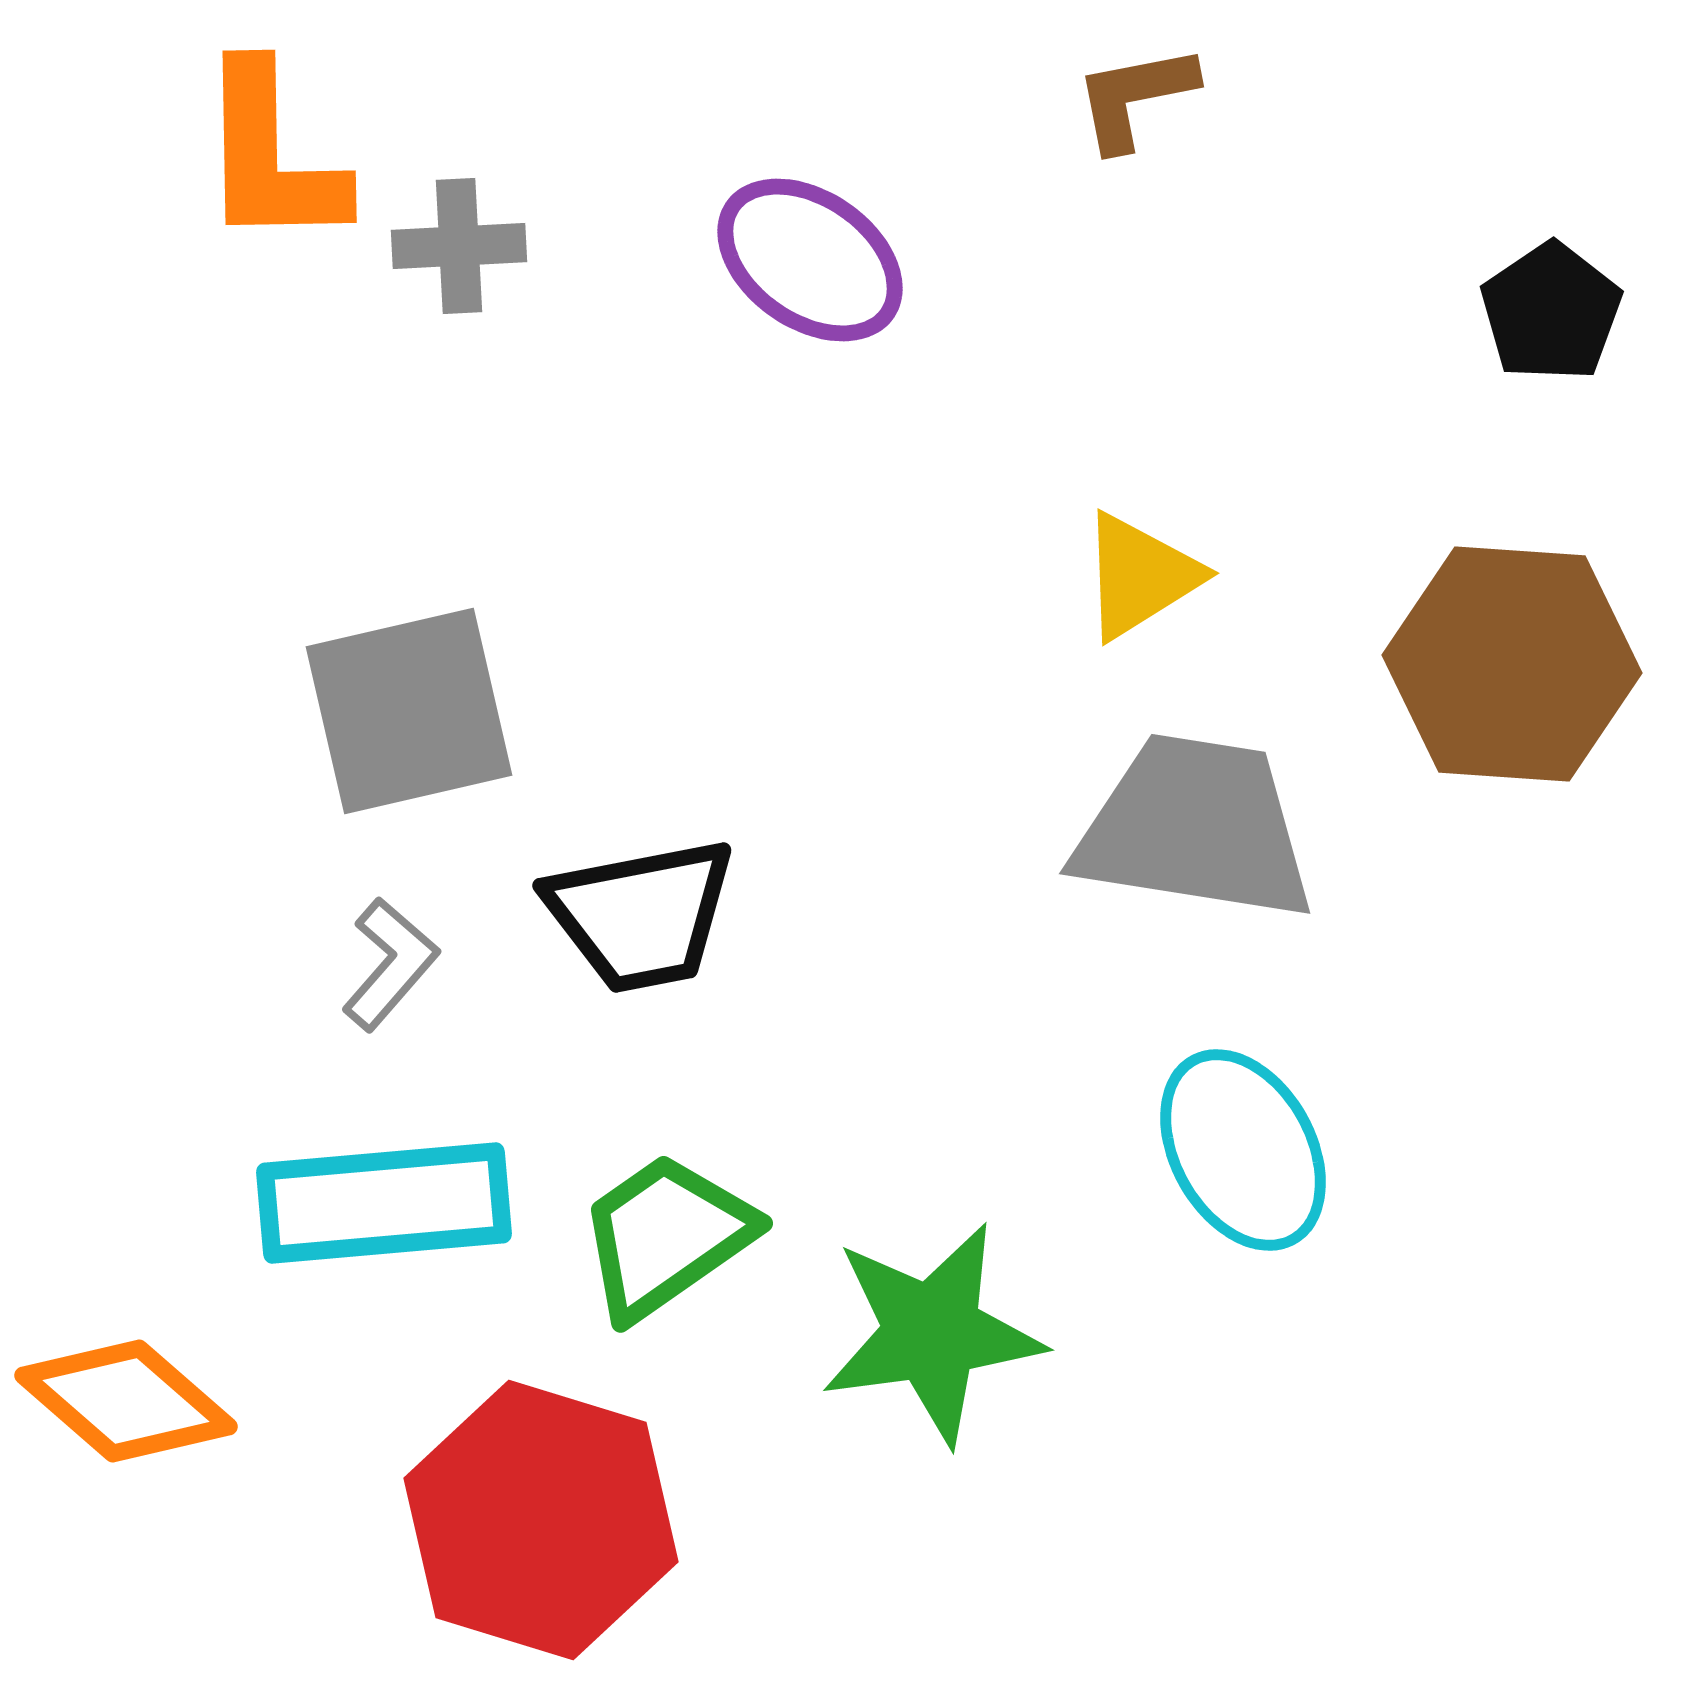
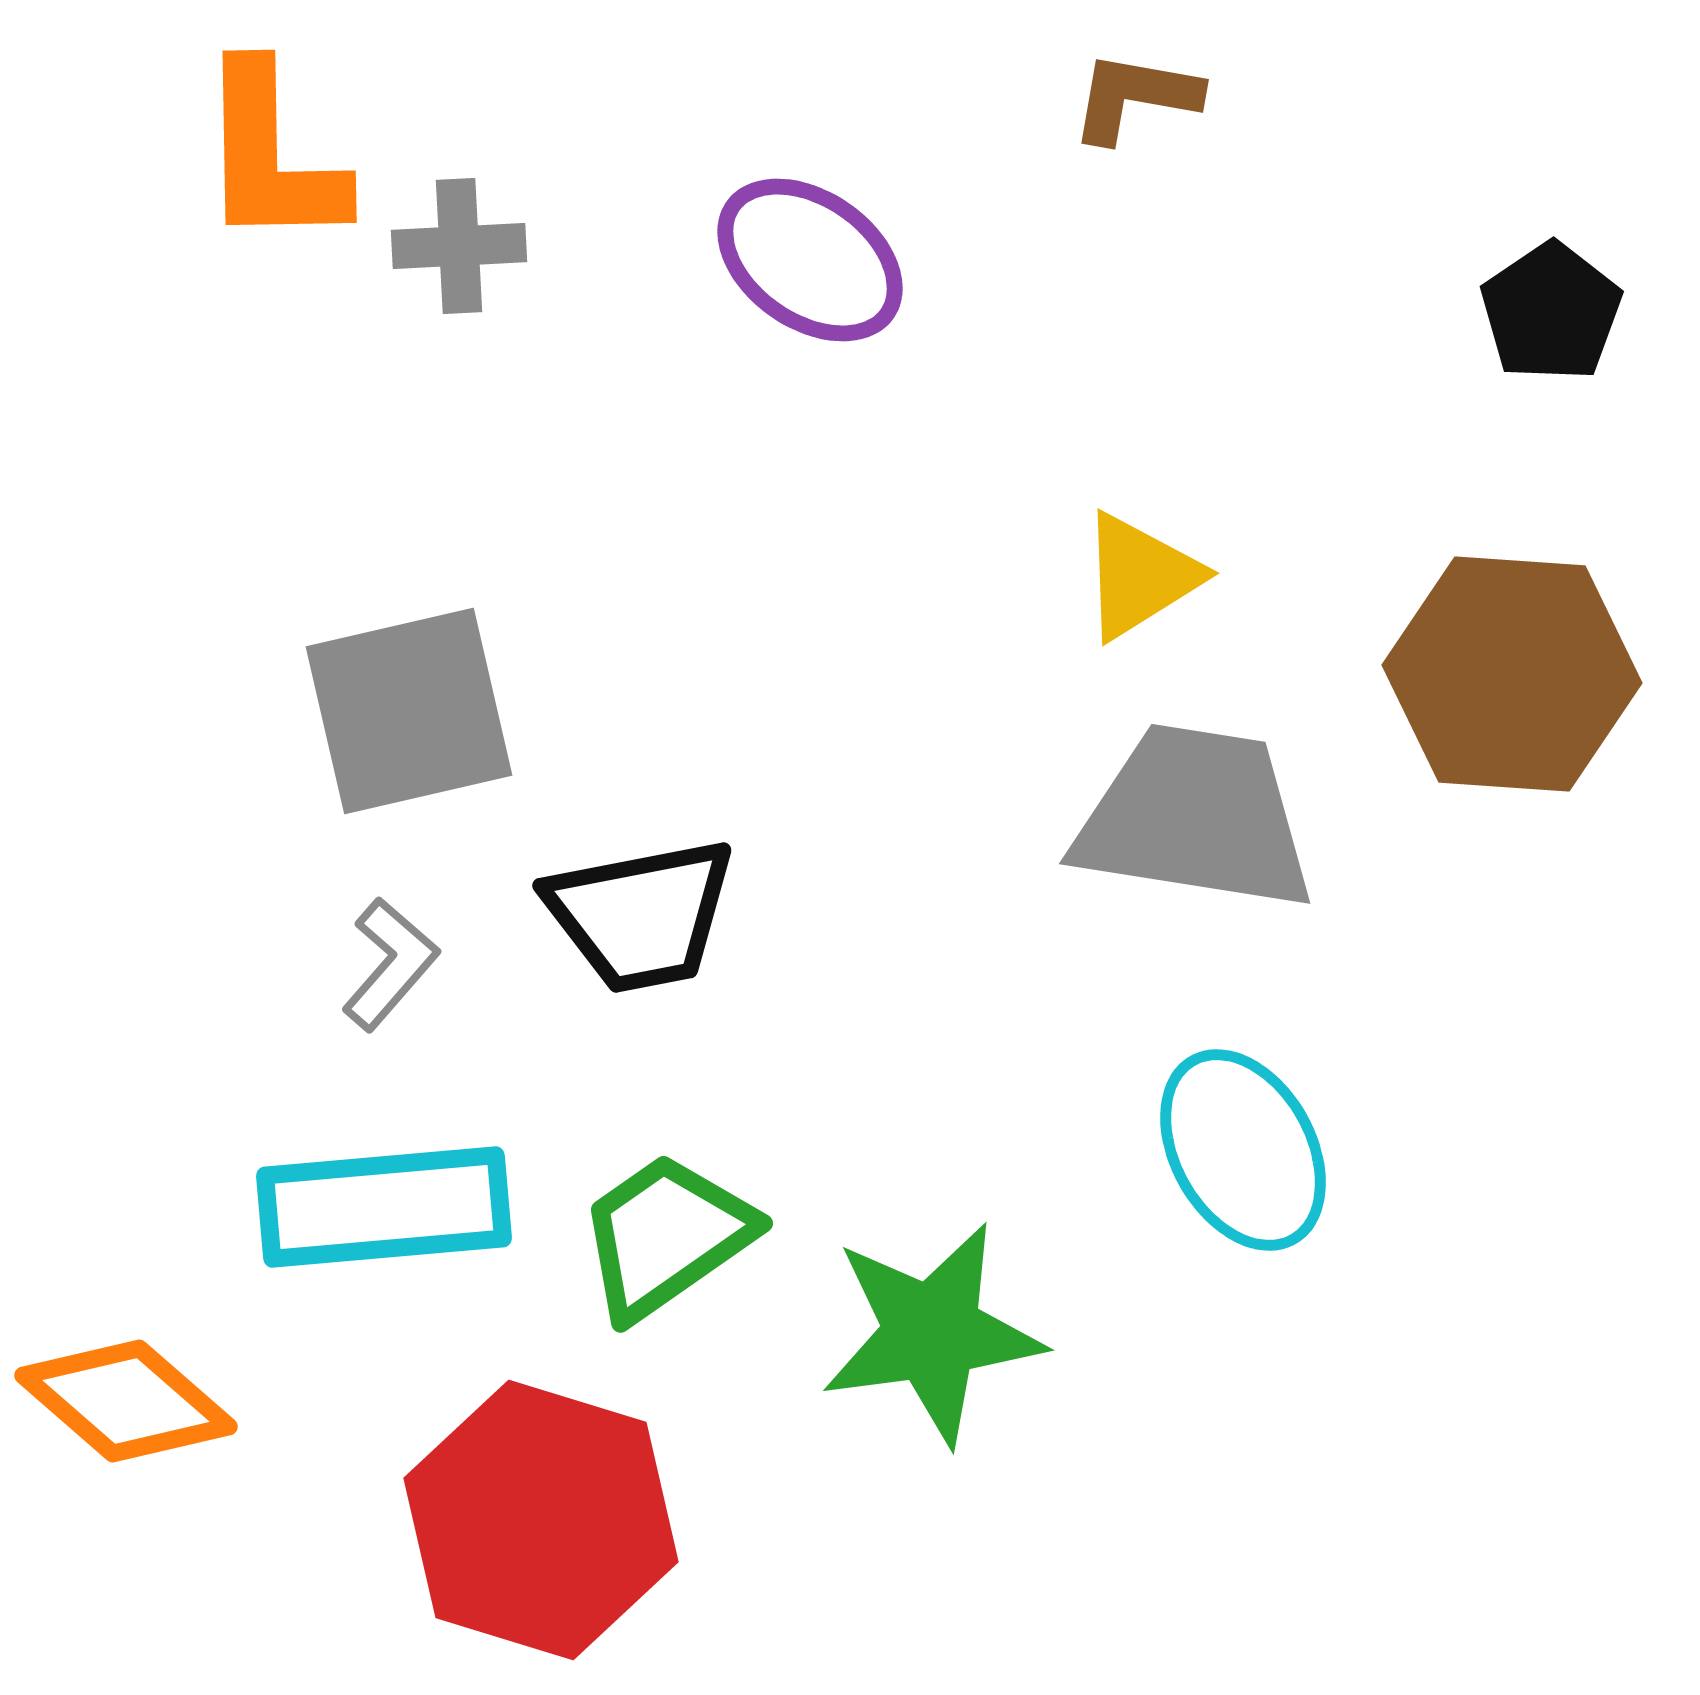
brown L-shape: rotated 21 degrees clockwise
brown hexagon: moved 10 px down
gray trapezoid: moved 10 px up
cyan rectangle: moved 4 px down
